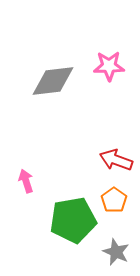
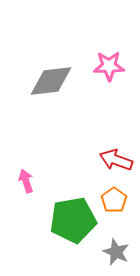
gray diamond: moved 2 px left
